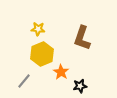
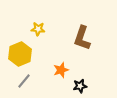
yellow hexagon: moved 22 px left
orange star: moved 2 px up; rotated 21 degrees clockwise
